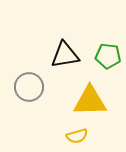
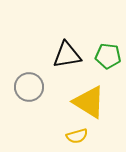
black triangle: moved 2 px right
yellow triangle: moved 1 px left, 1 px down; rotated 33 degrees clockwise
